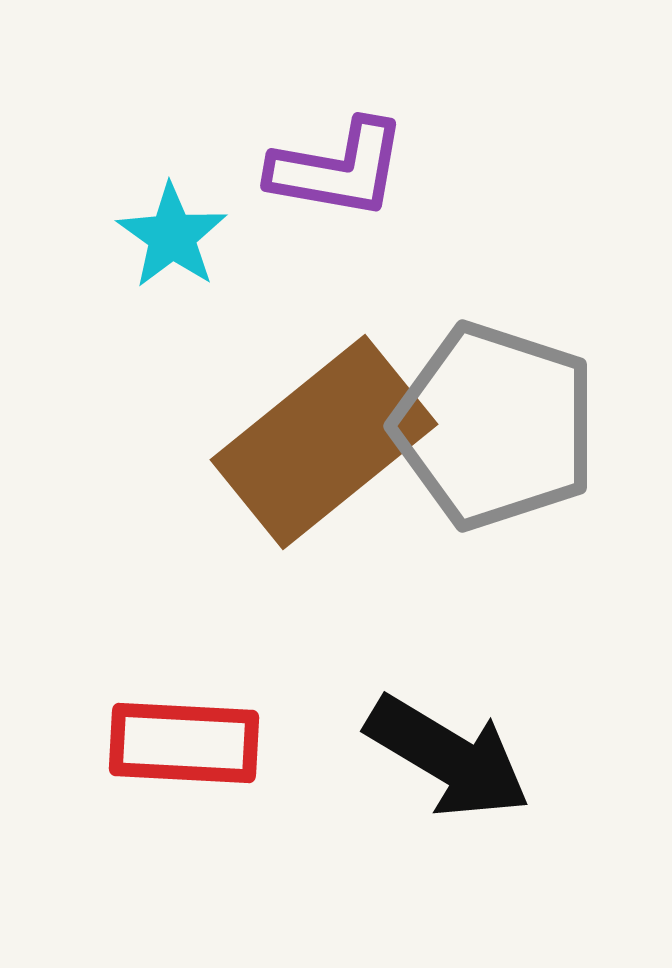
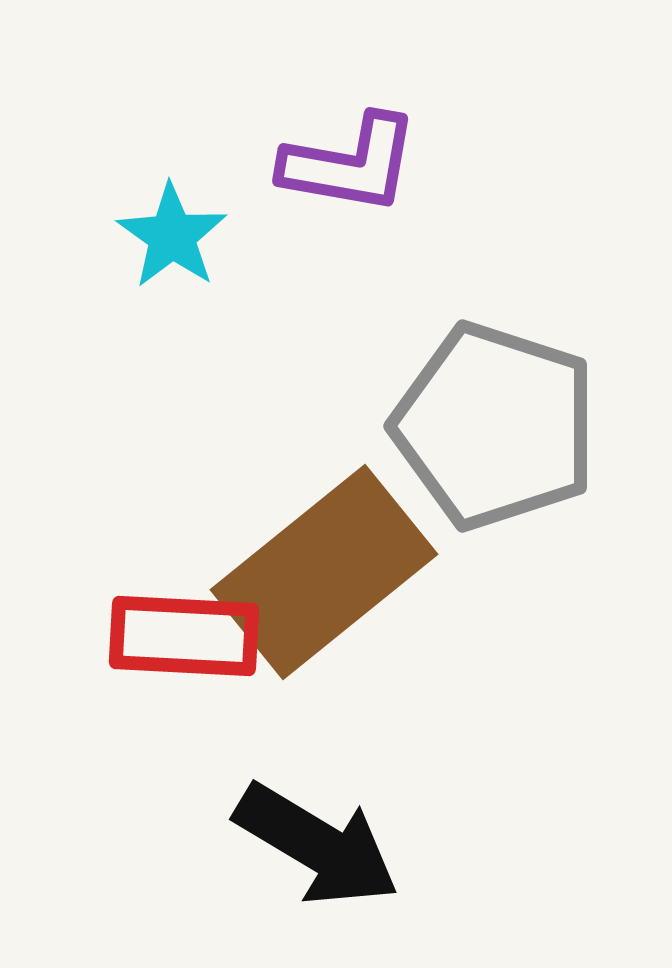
purple L-shape: moved 12 px right, 5 px up
brown rectangle: moved 130 px down
red rectangle: moved 107 px up
black arrow: moved 131 px left, 88 px down
